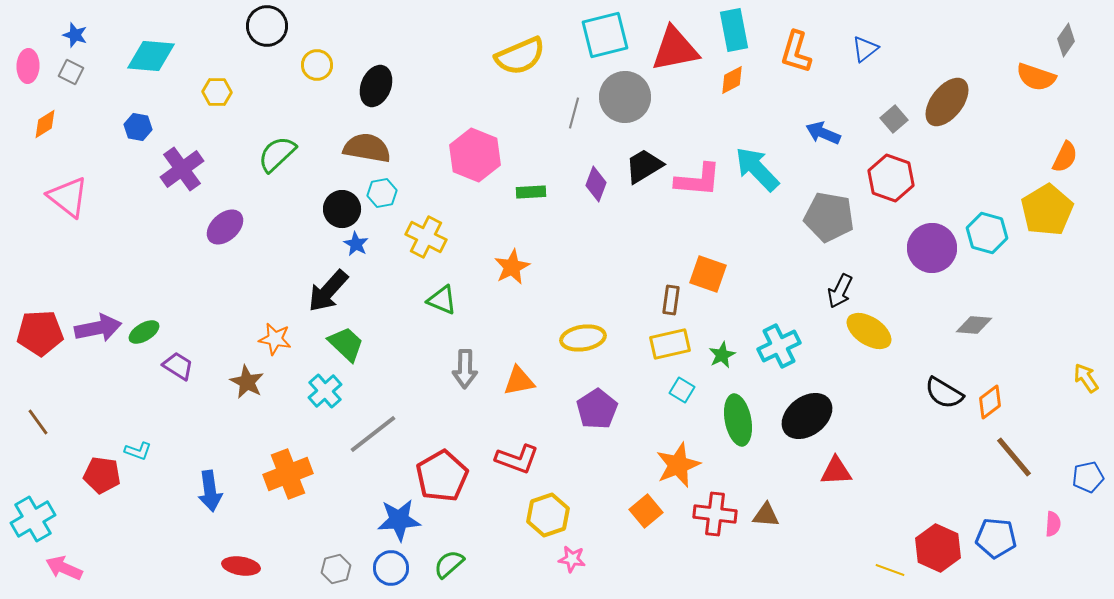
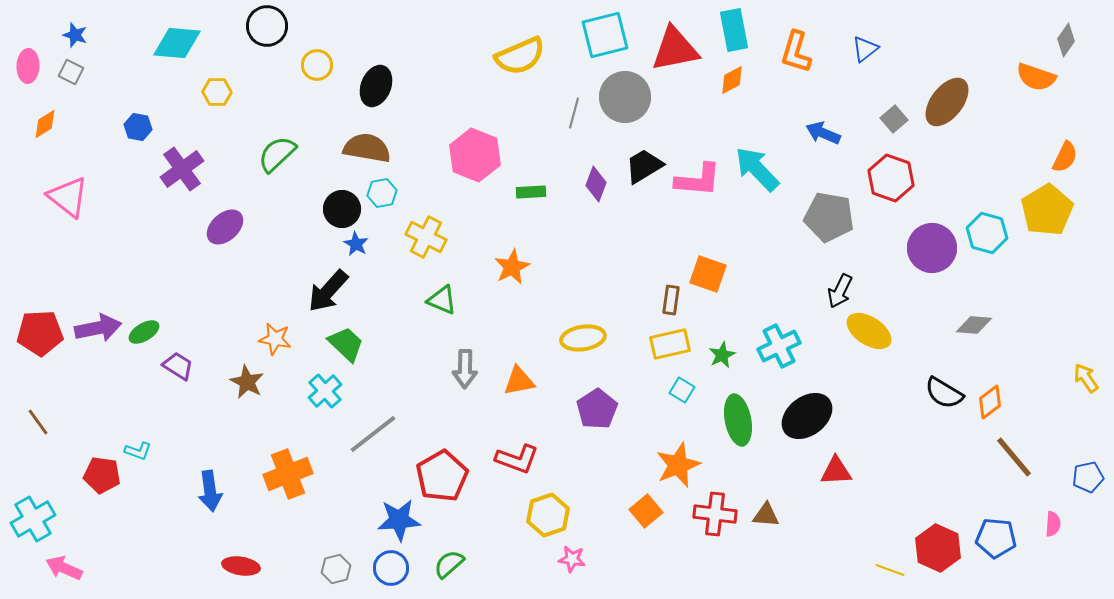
cyan diamond at (151, 56): moved 26 px right, 13 px up
